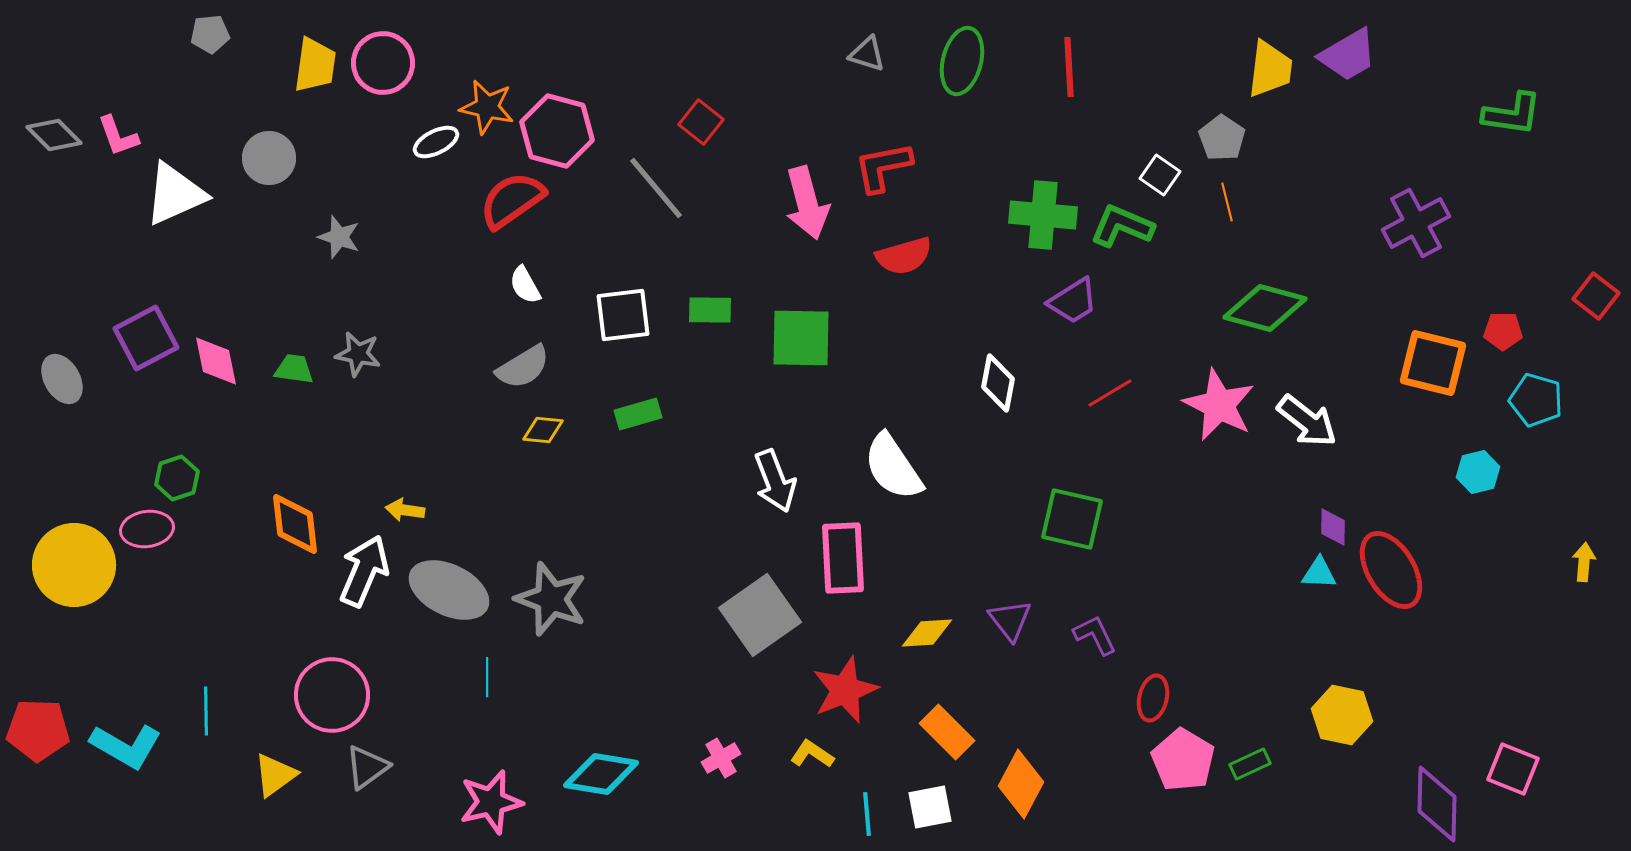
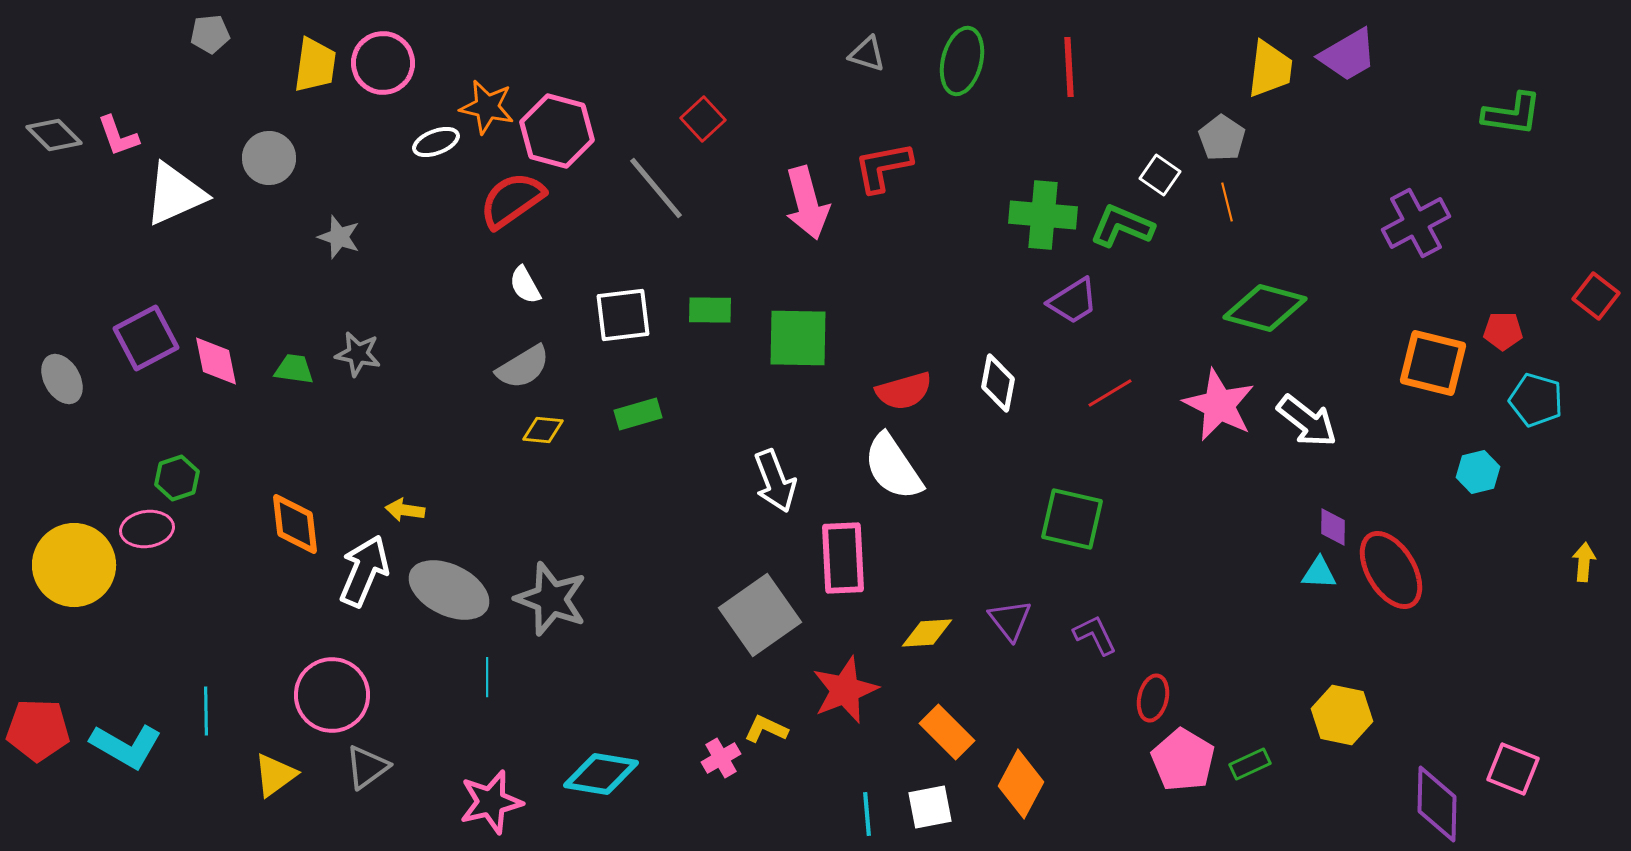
red square at (701, 122): moved 2 px right, 3 px up; rotated 9 degrees clockwise
white ellipse at (436, 142): rotated 6 degrees clockwise
red semicircle at (904, 256): moved 135 px down
green square at (801, 338): moved 3 px left
yellow L-shape at (812, 754): moved 46 px left, 25 px up; rotated 9 degrees counterclockwise
